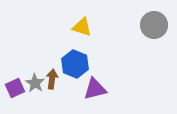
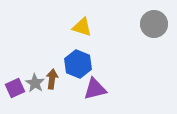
gray circle: moved 1 px up
blue hexagon: moved 3 px right
